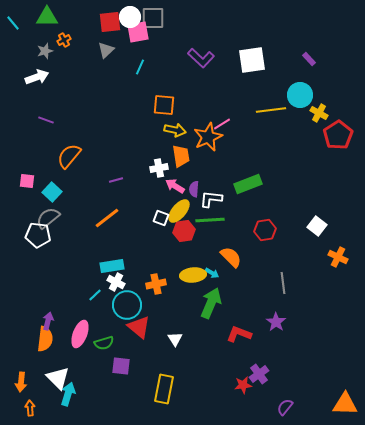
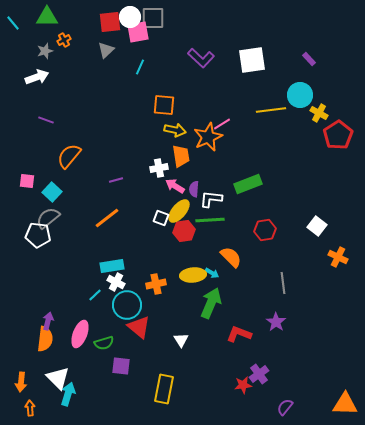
white triangle at (175, 339): moved 6 px right, 1 px down
